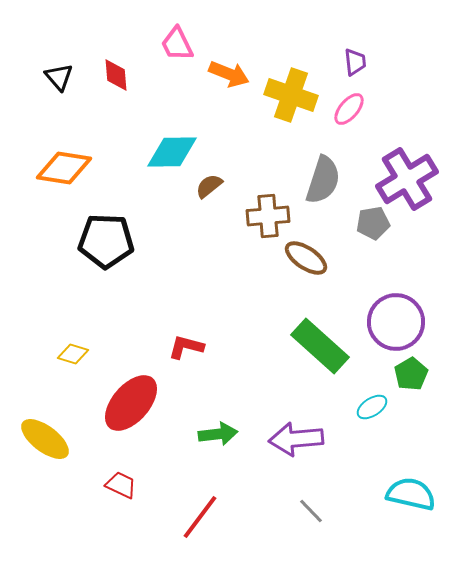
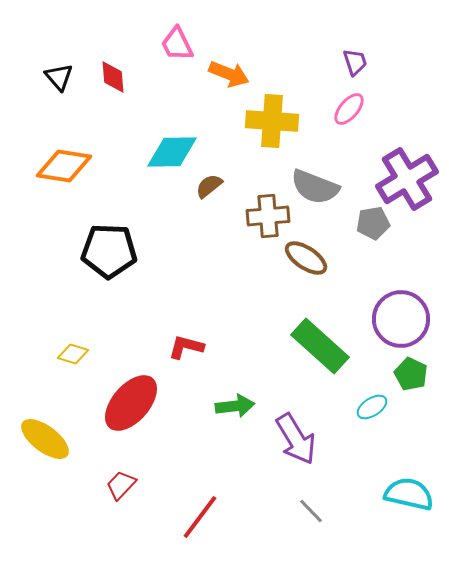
purple trapezoid: rotated 12 degrees counterclockwise
red diamond: moved 3 px left, 2 px down
yellow cross: moved 19 px left, 26 px down; rotated 15 degrees counterclockwise
orange diamond: moved 2 px up
gray semicircle: moved 8 px left, 7 px down; rotated 93 degrees clockwise
black pentagon: moved 3 px right, 10 px down
purple circle: moved 5 px right, 3 px up
green pentagon: rotated 16 degrees counterclockwise
green arrow: moved 17 px right, 28 px up
purple arrow: rotated 116 degrees counterclockwise
red trapezoid: rotated 72 degrees counterclockwise
cyan semicircle: moved 2 px left
